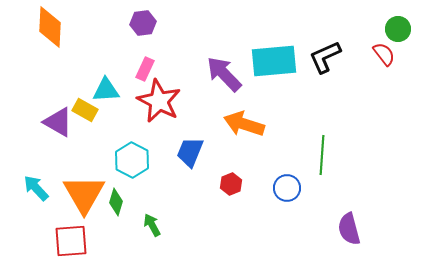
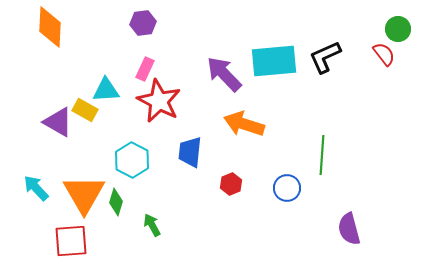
blue trapezoid: rotated 16 degrees counterclockwise
